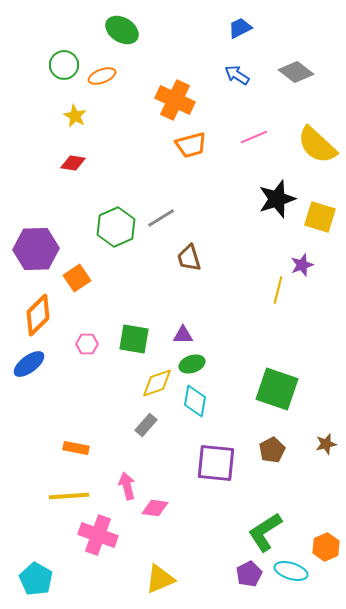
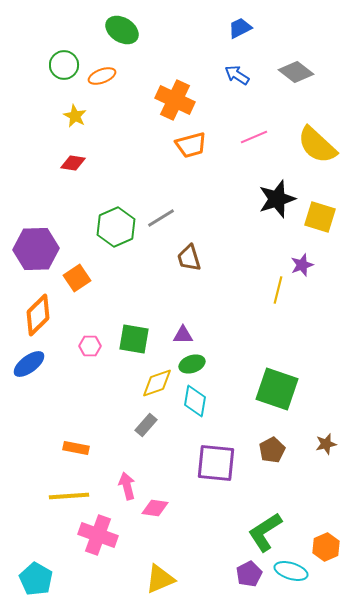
pink hexagon at (87, 344): moved 3 px right, 2 px down
